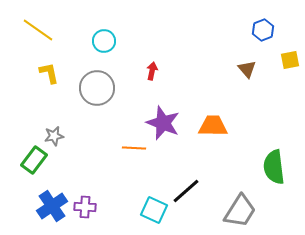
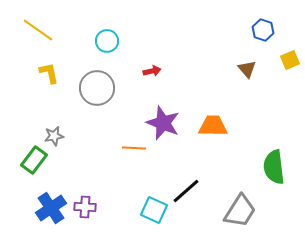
blue hexagon: rotated 20 degrees counterclockwise
cyan circle: moved 3 px right
yellow square: rotated 12 degrees counterclockwise
red arrow: rotated 66 degrees clockwise
blue cross: moved 1 px left, 2 px down
